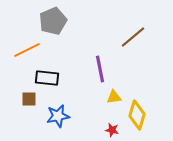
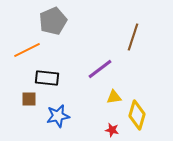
brown line: rotated 32 degrees counterclockwise
purple line: rotated 64 degrees clockwise
